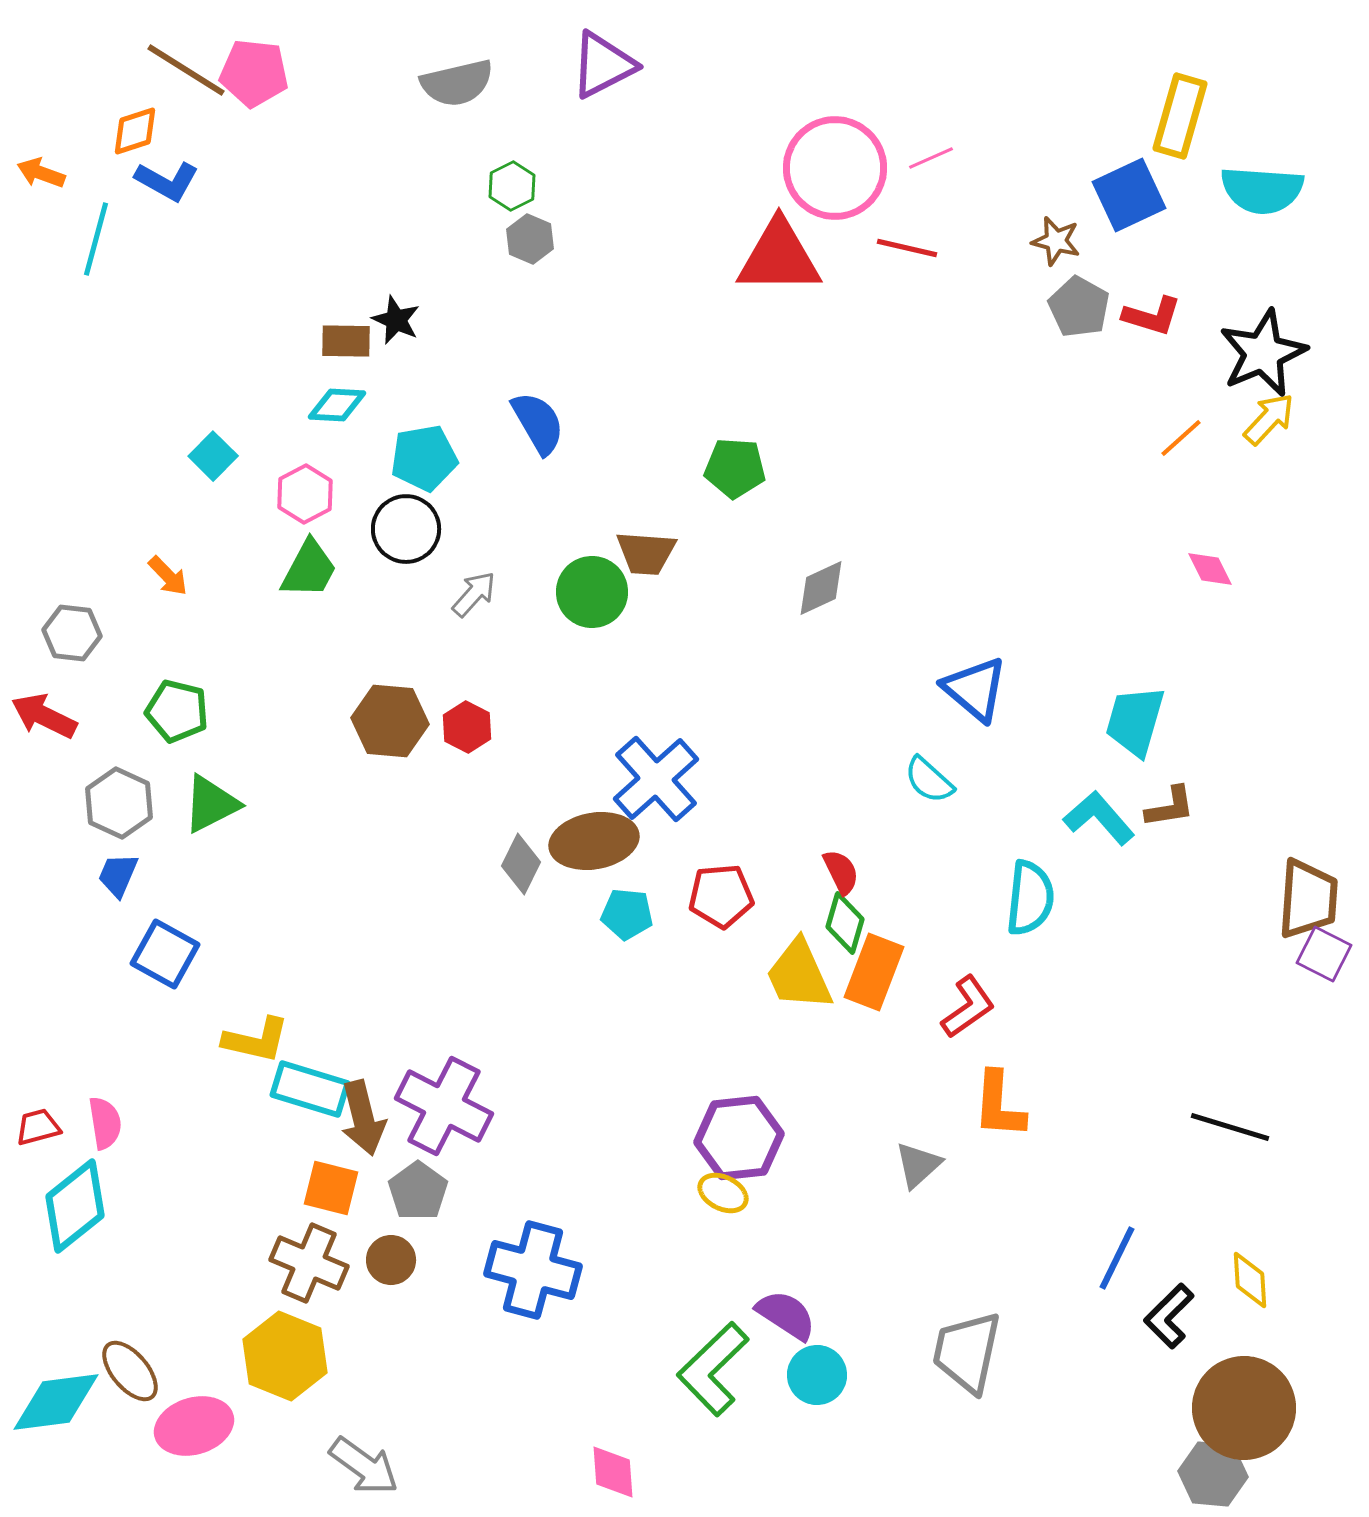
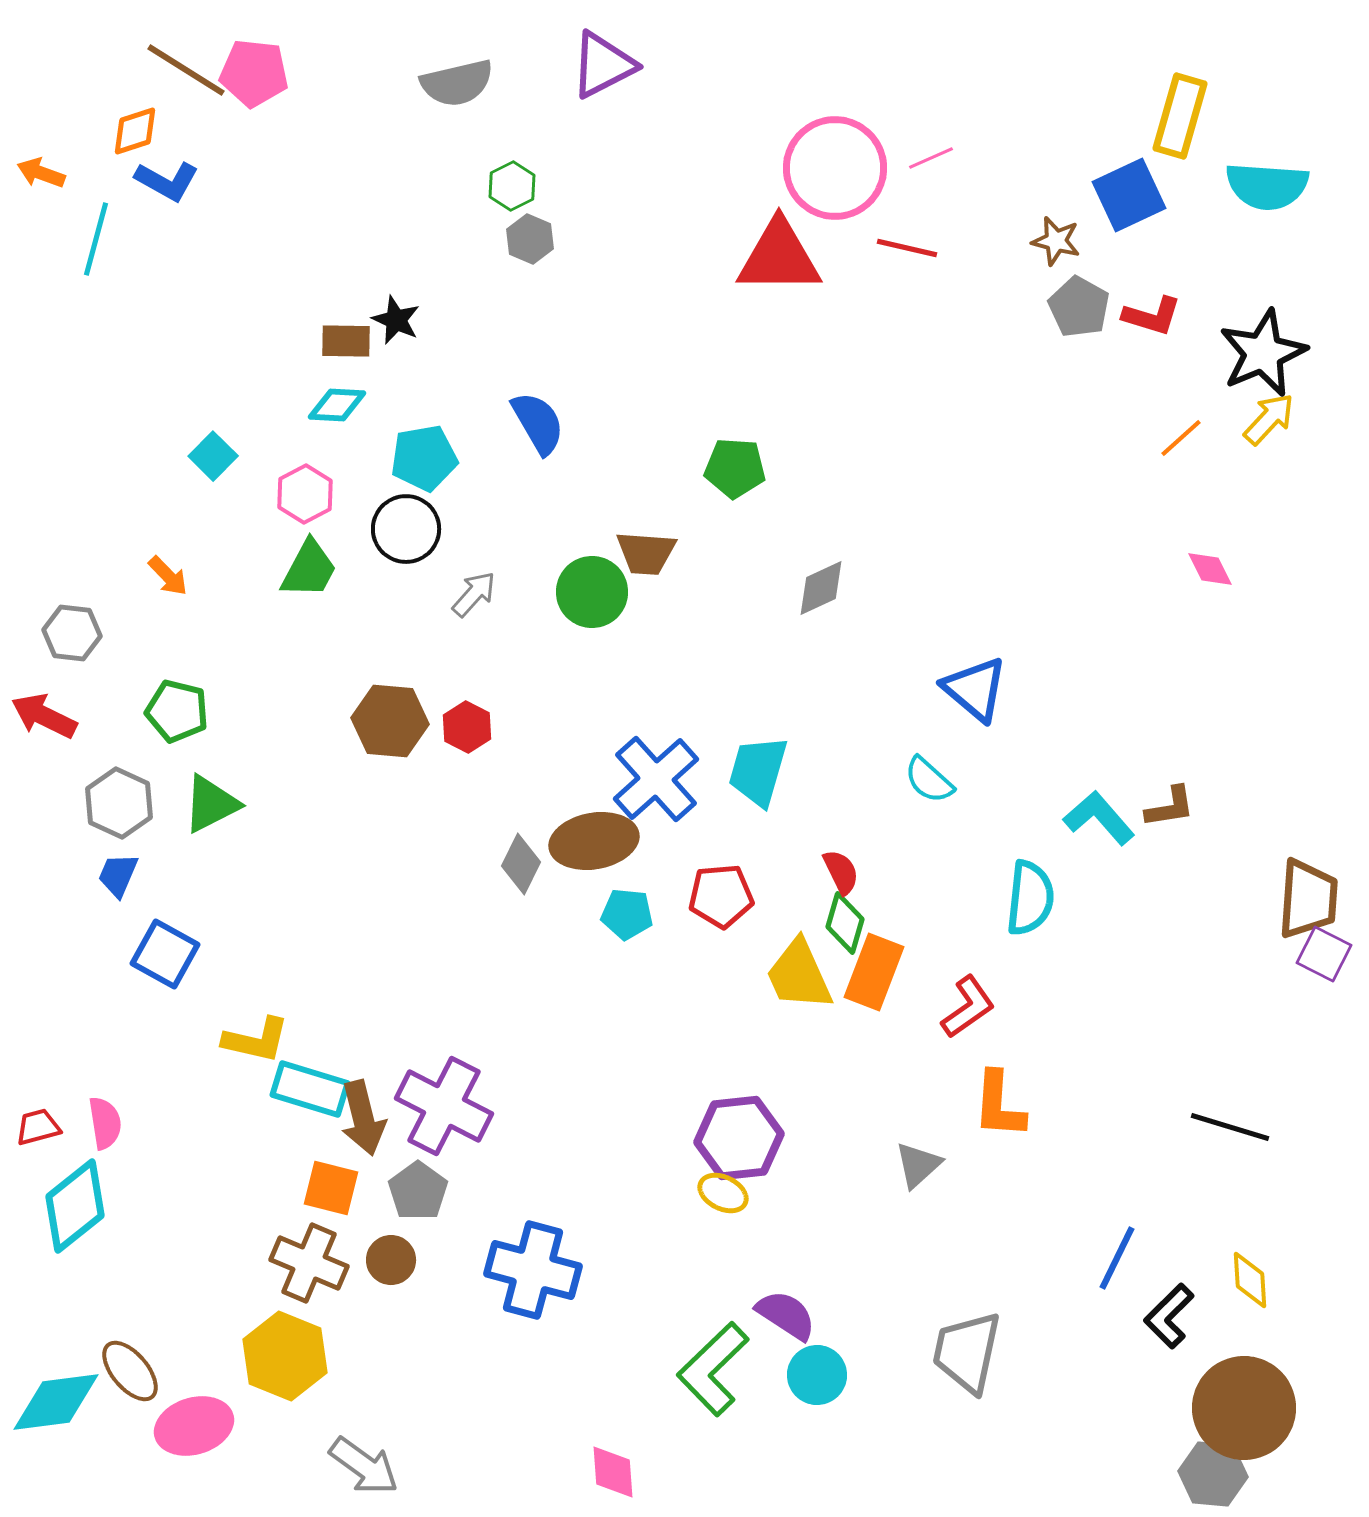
cyan semicircle at (1262, 190): moved 5 px right, 4 px up
cyan trapezoid at (1135, 721): moved 377 px left, 50 px down
